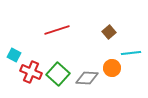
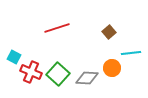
red line: moved 2 px up
cyan square: moved 2 px down
